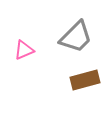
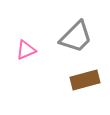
pink triangle: moved 2 px right
